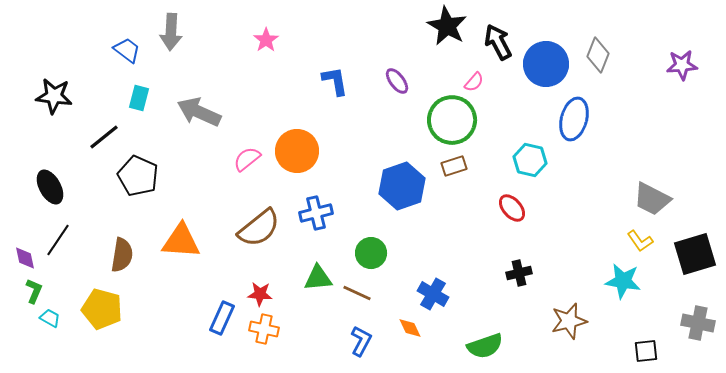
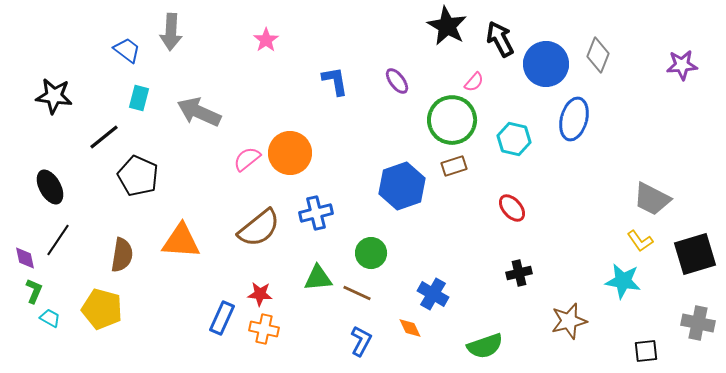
black arrow at (498, 42): moved 2 px right, 3 px up
orange circle at (297, 151): moved 7 px left, 2 px down
cyan hexagon at (530, 160): moved 16 px left, 21 px up
